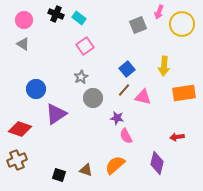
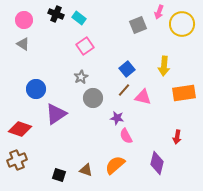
red arrow: rotated 72 degrees counterclockwise
